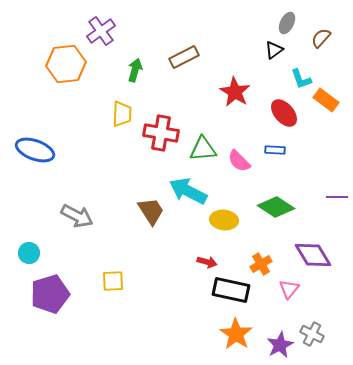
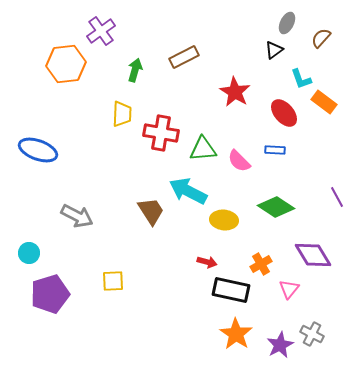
orange rectangle: moved 2 px left, 2 px down
blue ellipse: moved 3 px right
purple line: rotated 60 degrees clockwise
